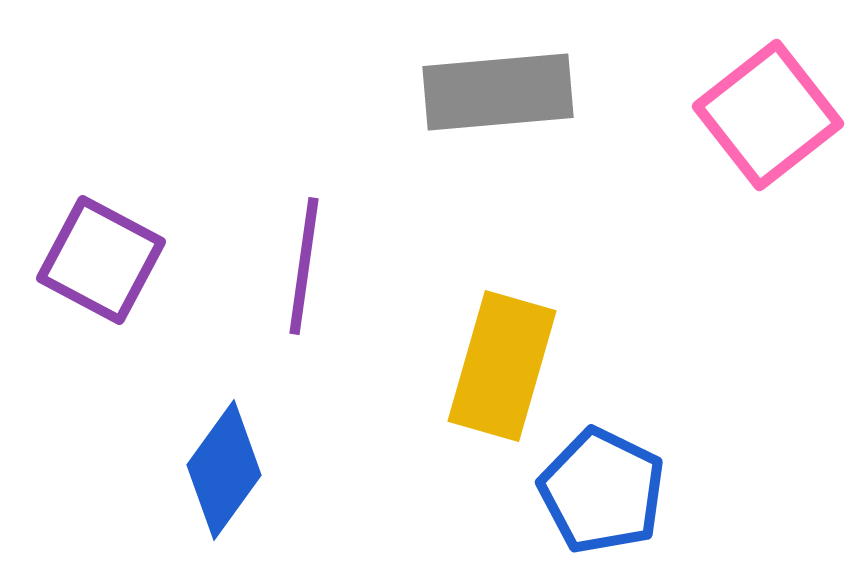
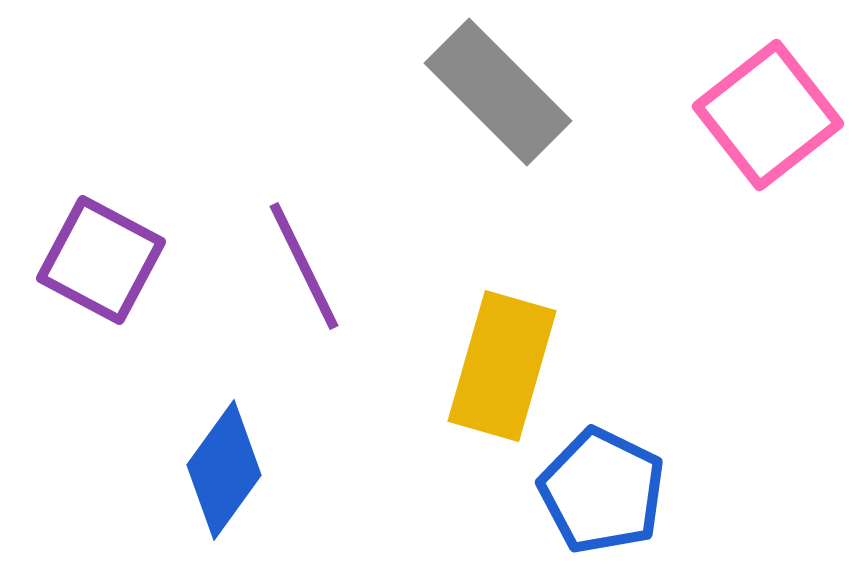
gray rectangle: rotated 50 degrees clockwise
purple line: rotated 34 degrees counterclockwise
